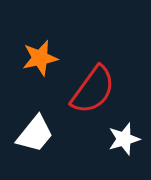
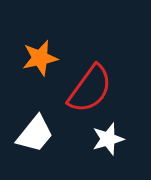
red semicircle: moved 3 px left, 1 px up
white star: moved 16 px left
